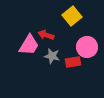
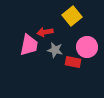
red arrow: moved 1 px left, 3 px up; rotated 28 degrees counterclockwise
pink trapezoid: rotated 20 degrees counterclockwise
gray star: moved 3 px right, 6 px up
red rectangle: rotated 21 degrees clockwise
